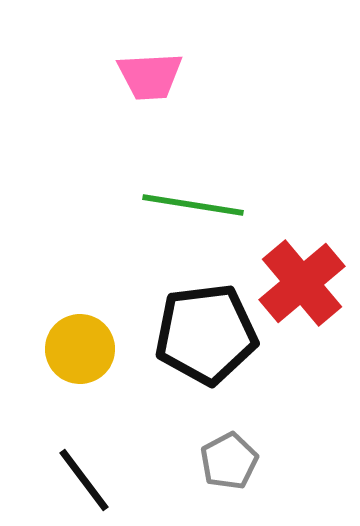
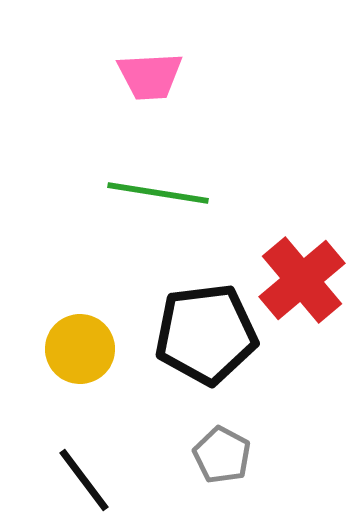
green line: moved 35 px left, 12 px up
red cross: moved 3 px up
gray pentagon: moved 7 px left, 6 px up; rotated 16 degrees counterclockwise
